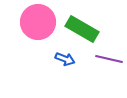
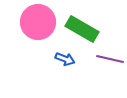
purple line: moved 1 px right
